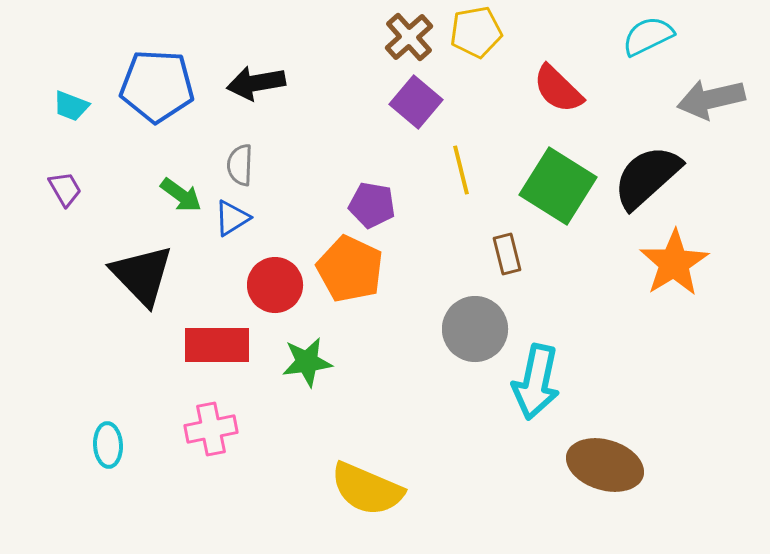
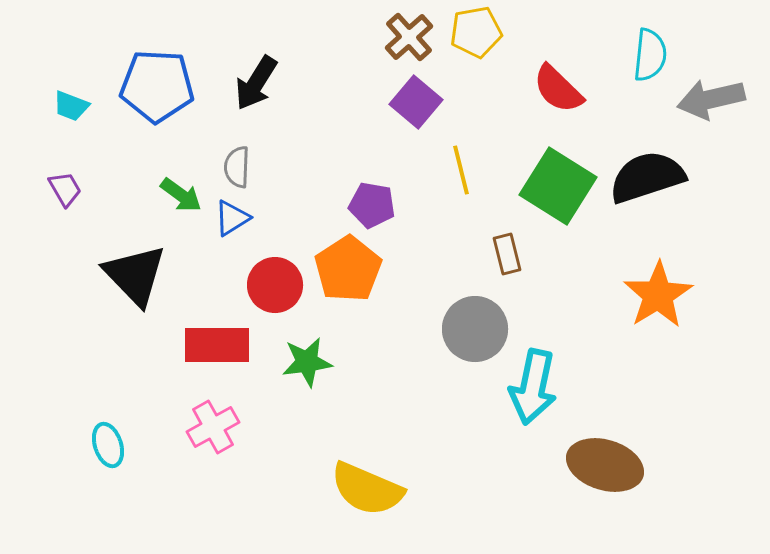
cyan semicircle: moved 2 px right, 19 px down; rotated 122 degrees clockwise
black arrow: rotated 48 degrees counterclockwise
gray semicircle: moved 3 px left, 2 px down
black semicircle: rotated 24 degrees clockwise
orange star: moved 16 px left, 32 px down
orange pentagon: moved 2 px left; rotated 14 degrees clockwise
black triangle: moved 7 px left
cyan arrow: moved 3 px left, 5 px down
pink cross: moved 2 px right, 2 px up; rotated 18 degrees counterclockwise
cyan ellipse: rotated 15 degrees counterclockwise
